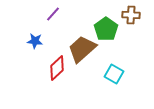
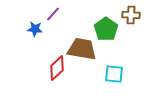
blue star: moved 12 px up
brown trapezoid: rotated 52 degrees clockwise
cyan square: rotated 24 degrees counterclockwise
